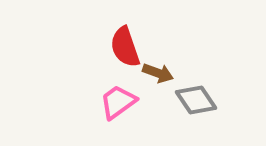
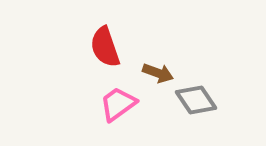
red semicircle: moved 20 px left
pink trapezoid: moved 2 px down
